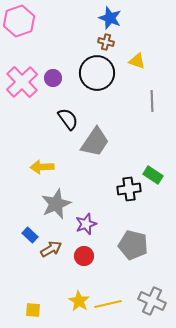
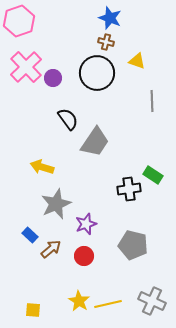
pink cross: moved 4 px right, 15 px up
yellow arrow: rotated 20 degrees clockwise
brown arrow: rotated 10 degrees counterclockwise
